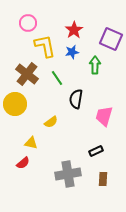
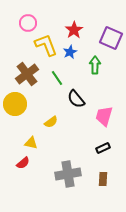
purple square: moved 1 px up
yellow L-shape: moved 1 px right, 1 px up; rotated 10 degrees counterclockwise
blue star: moved 2 px left; rotated 16 degrees counterclockwise
brown cross: rotated 15 degrees clockwise
black semicircle: rotated 48 degrees counterclockwise
black rectangle: moved 7 px right, 3 px up
